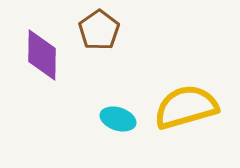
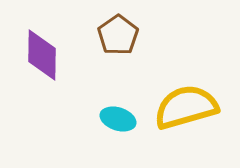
brown pentagon: moved 19 px right, 5 px down
